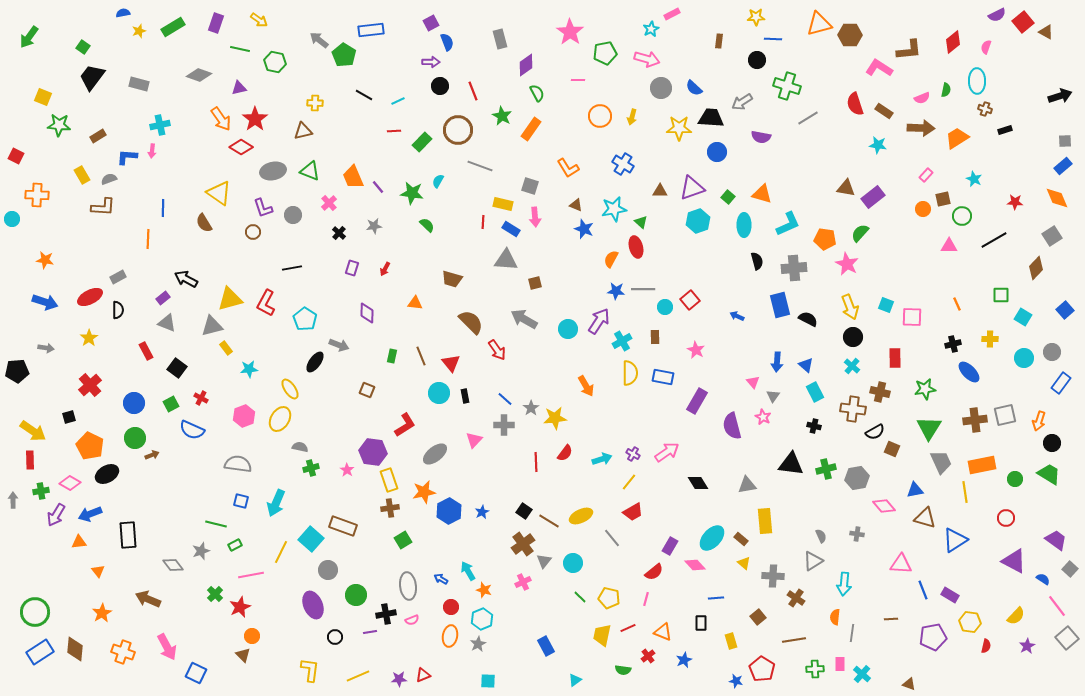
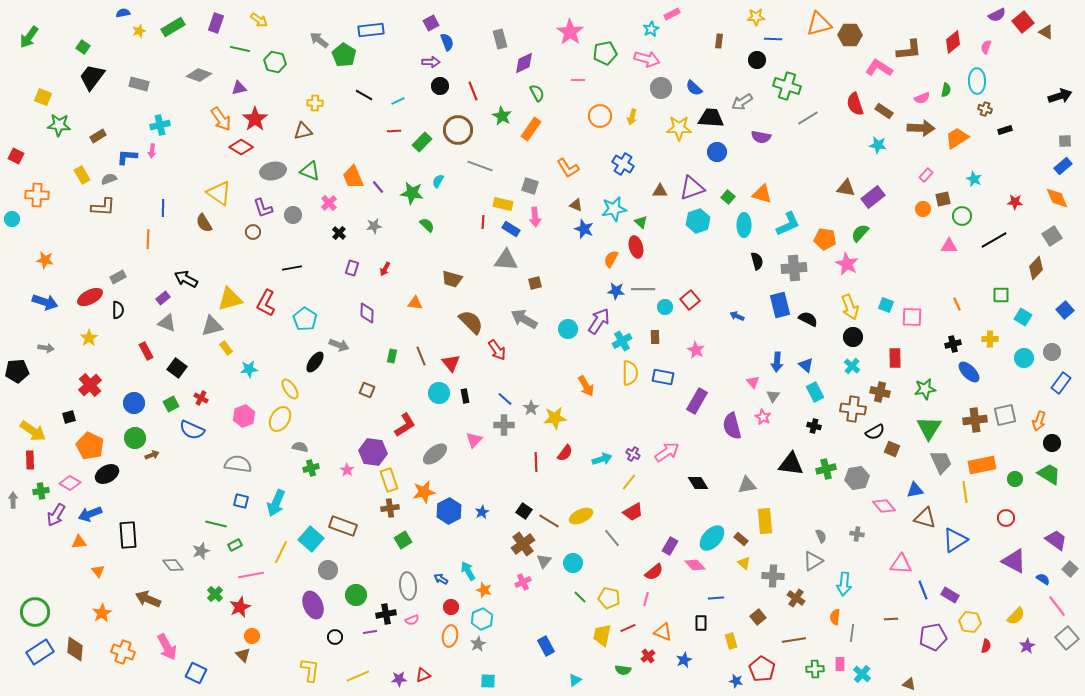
purple diamond at (526, 65): moved 2 px left, 2 px up; rotated 10 degrees clockwise
